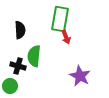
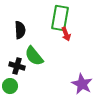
green rectangle: moved 1 px up
red arrow: moved 3 px up
green semicircle: rotated 45 degrees counterclockwise
black cross: moved 1 px left
purple star: moved 2 px right, 8 px down
